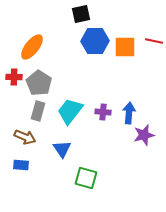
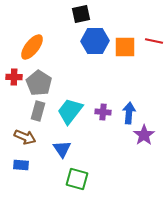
purple star: rotated 20 degrees counterclockwise
green square: moved 9 px left, 1 px down
